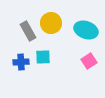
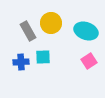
cyan ellipse: moved 1 px down
